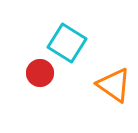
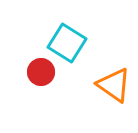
red circle: moved 1 px right, 1 px up
